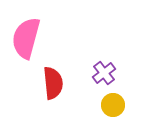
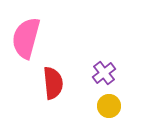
yellow circle: moved 4 px left, 1 px down
